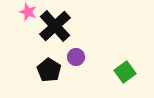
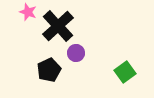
black cross: moved 3 px right
purple circle: moved 4 px up
black pentagon: rotated 15 degrees clockwise
